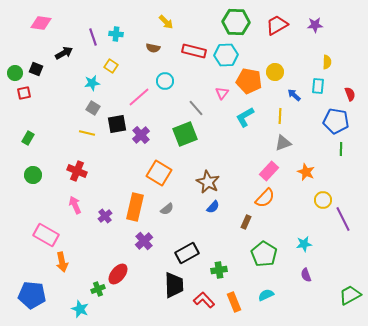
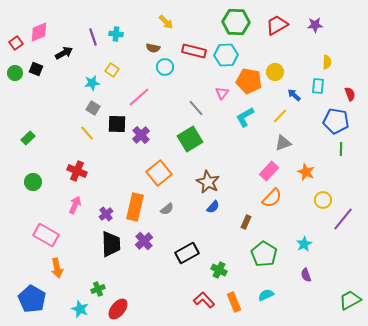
pink diamond at (41, 23): moved 2 px left, 9 px down; rotated 30 degrees counterclockwise
yellow square at (111, 66): moved 1 px right, 4 px down
cyan circle at (165, 81): moved 14 px up
red square at (24, 93): moved 8 px left, 50 px up; rotated 24 degrees counterclockwise
yellow line at (280, 116): rotated 42 degrees clockwise
black square at (117, 124): rotated 12 degrees clockwise
yellow line at (87, 133): rotated 35 degrees clockwise
green square at (185, 134): moved 5 px right, 5 px down; rotated 10 degrees counterclockwise
green rectangle at (28, 138): rotated 16 degrees clockwise
orange square at (159, 173): rotated 20 degrees clockwise
green circle at (33, 175): moved 7 px down
orange semicircle at (265, 198): moved 7 px right
pink arrow at (75, 205): rotated 48 degrees clockwise
purple cross at (105, 216): moved 1 px right, 2 px up
purple line at (343, 219): rotated 65 degrees clockwise
cyan star at (304, 244): rotated 21 degrees counterclockwise
orange arrow at (62, 262): moved 5 px left, 6 px down
green cross at (219, 270): rotated 35 degrees clockwise
red ellipse at (118, 274): moved 35 px down
black trapezoid at (174, 285): moved 63 px left, 41 px up
blue pentagon at (32, 295): moved 4 px down; rotated 24 degrees clockwise
green trapezoid at (350, 295): moved 5 px down
